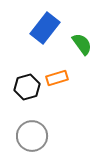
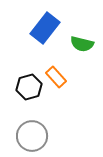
green semicircle: rotated 140 degrees clockwise
orange rectangle: moved 1 px left, 1 px up; rotated 65 degrees clockwise
black hexagon: moved 2 px right
